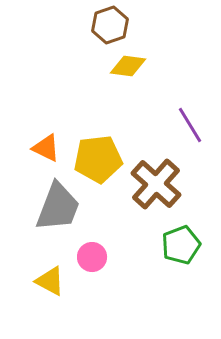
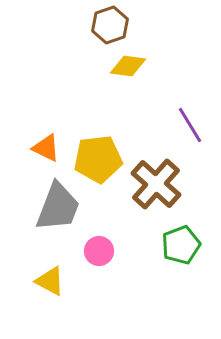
pink circle: moved 7 px right, 6 px up
